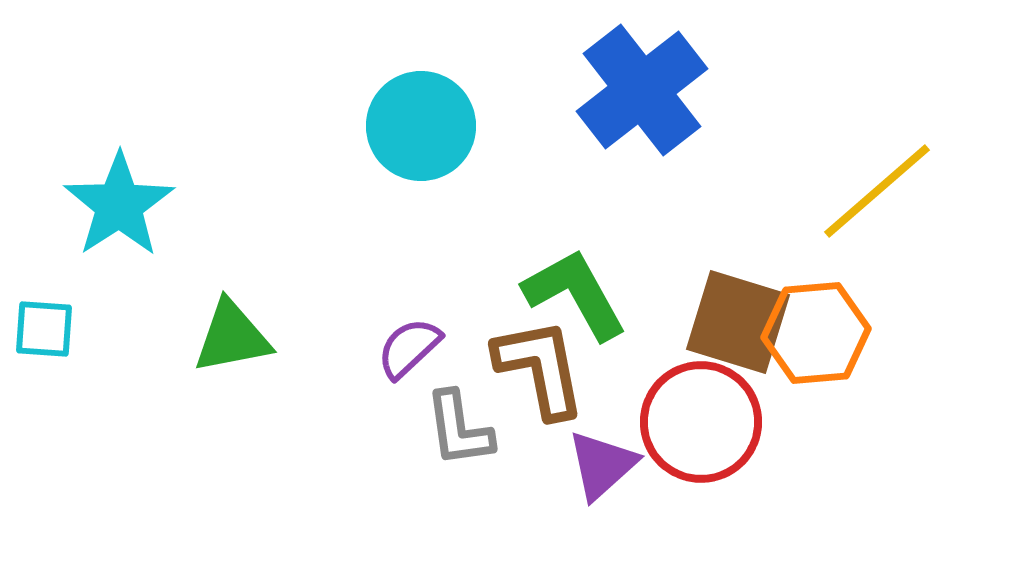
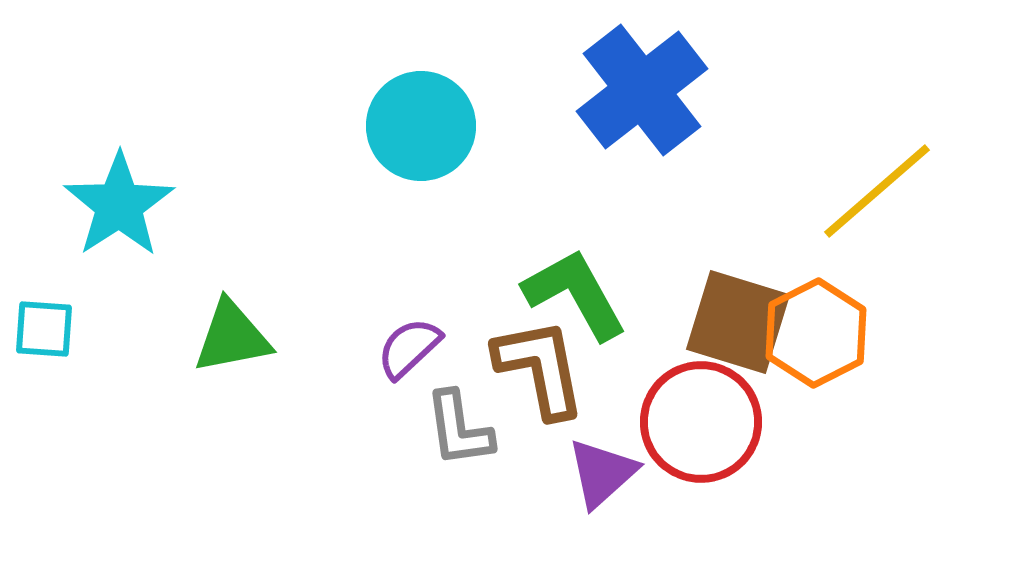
orange hexagon: rotated 22 degrees counterclockwise
purple triangle: moved 8 px down
